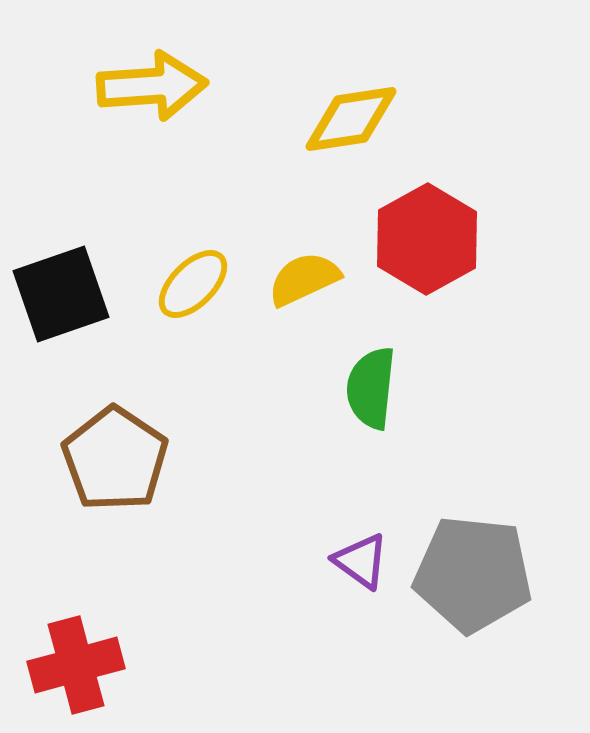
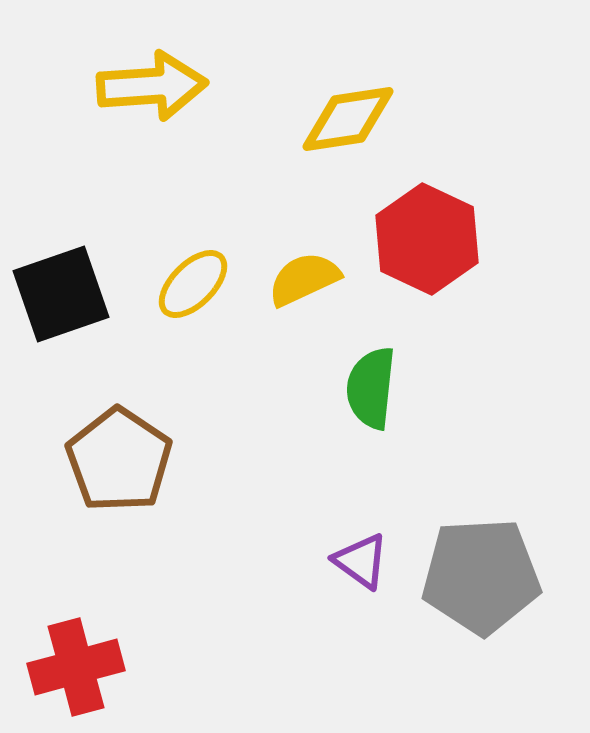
yellow diamond: moved 3 px left
red hexagon: rotated 6 degrees counterclockwise
brown pentagon: moved 4 px right, 1 px down
gray pentagon: moved 8 px right, 2 px down; rotated 9 degrees counterclockwise
red cross: moved 2 px down
